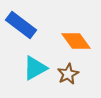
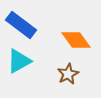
orange diamond: moved 1 px up
cyan triangle: moved 16 px left, 7 px up
